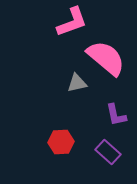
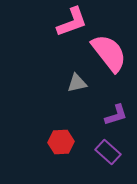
pink semicircle: moved 3 px right, 5 px up; rotated 12 degrees clockwise
purple L-shape: rotated 95 degrees counterclockwise
